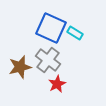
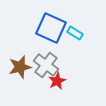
gray cross: moved 2 px left, 5 px down
red star: moved 3 px up
